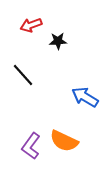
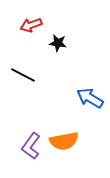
black star: moved 2 px down; rotated 12 degrees clockwise
black line: rotated 20 degrees counterclockwise
blue arrow: moved 5 px right, 1 px down
orange semicircle: rotated 36 degrees counterclockwise
